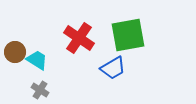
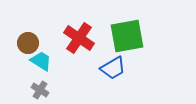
green square: moved 1 px left, 1 px down
brown circle: moved 13 px right, 9 px up
cyan trapezoid: moved 4 px right, 1 px down
